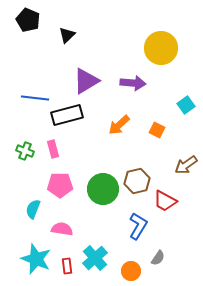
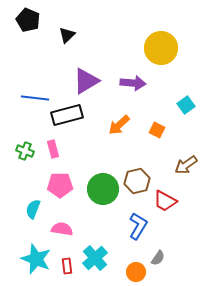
orange circle: moved 5 px right, 1 px down
